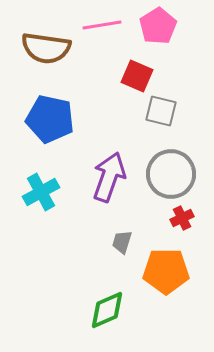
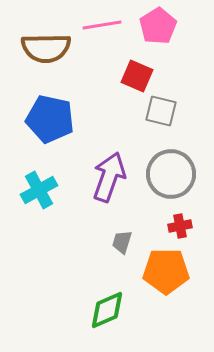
brown semicircle: rotated 9 degrees counterclockwise
cyan cross: moved 2 px left, 2 px up
red cross: moved 2 px left, 8 px down; rotated 15 degrees clockwise
